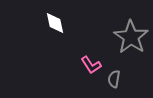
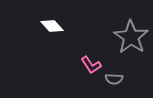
white diamond: moved 3 px left, 3 px down; rotated 30 degrees counterclockwise
gray semicircle: rotated 96 degrees counterclockwise
